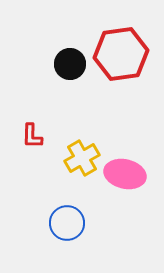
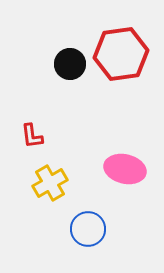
red L-shape: rotated 8 degrees counterclockwise
yellow cross: moved 32 px left, 25 px down
pink ellipse: moved 5 px up
blue circle: moved 21 px right, 6 px down
